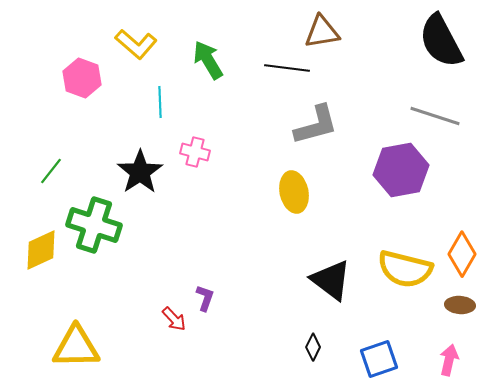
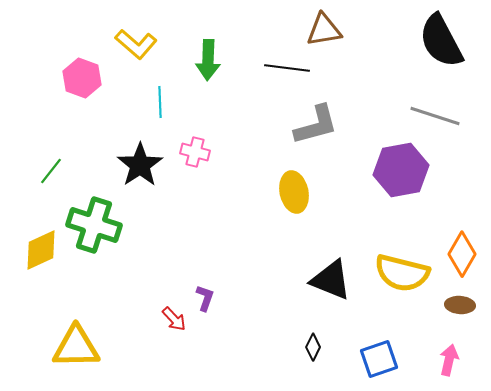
brown triangle: moved 2 px right, 2 px up
green arrow: rotated 147 degrees counterclockwise
black star: moved 7 px up
yellow semicircle: moved 3 px left, 4 px down
black triangle: rotated 15 degrees counterclockwise
